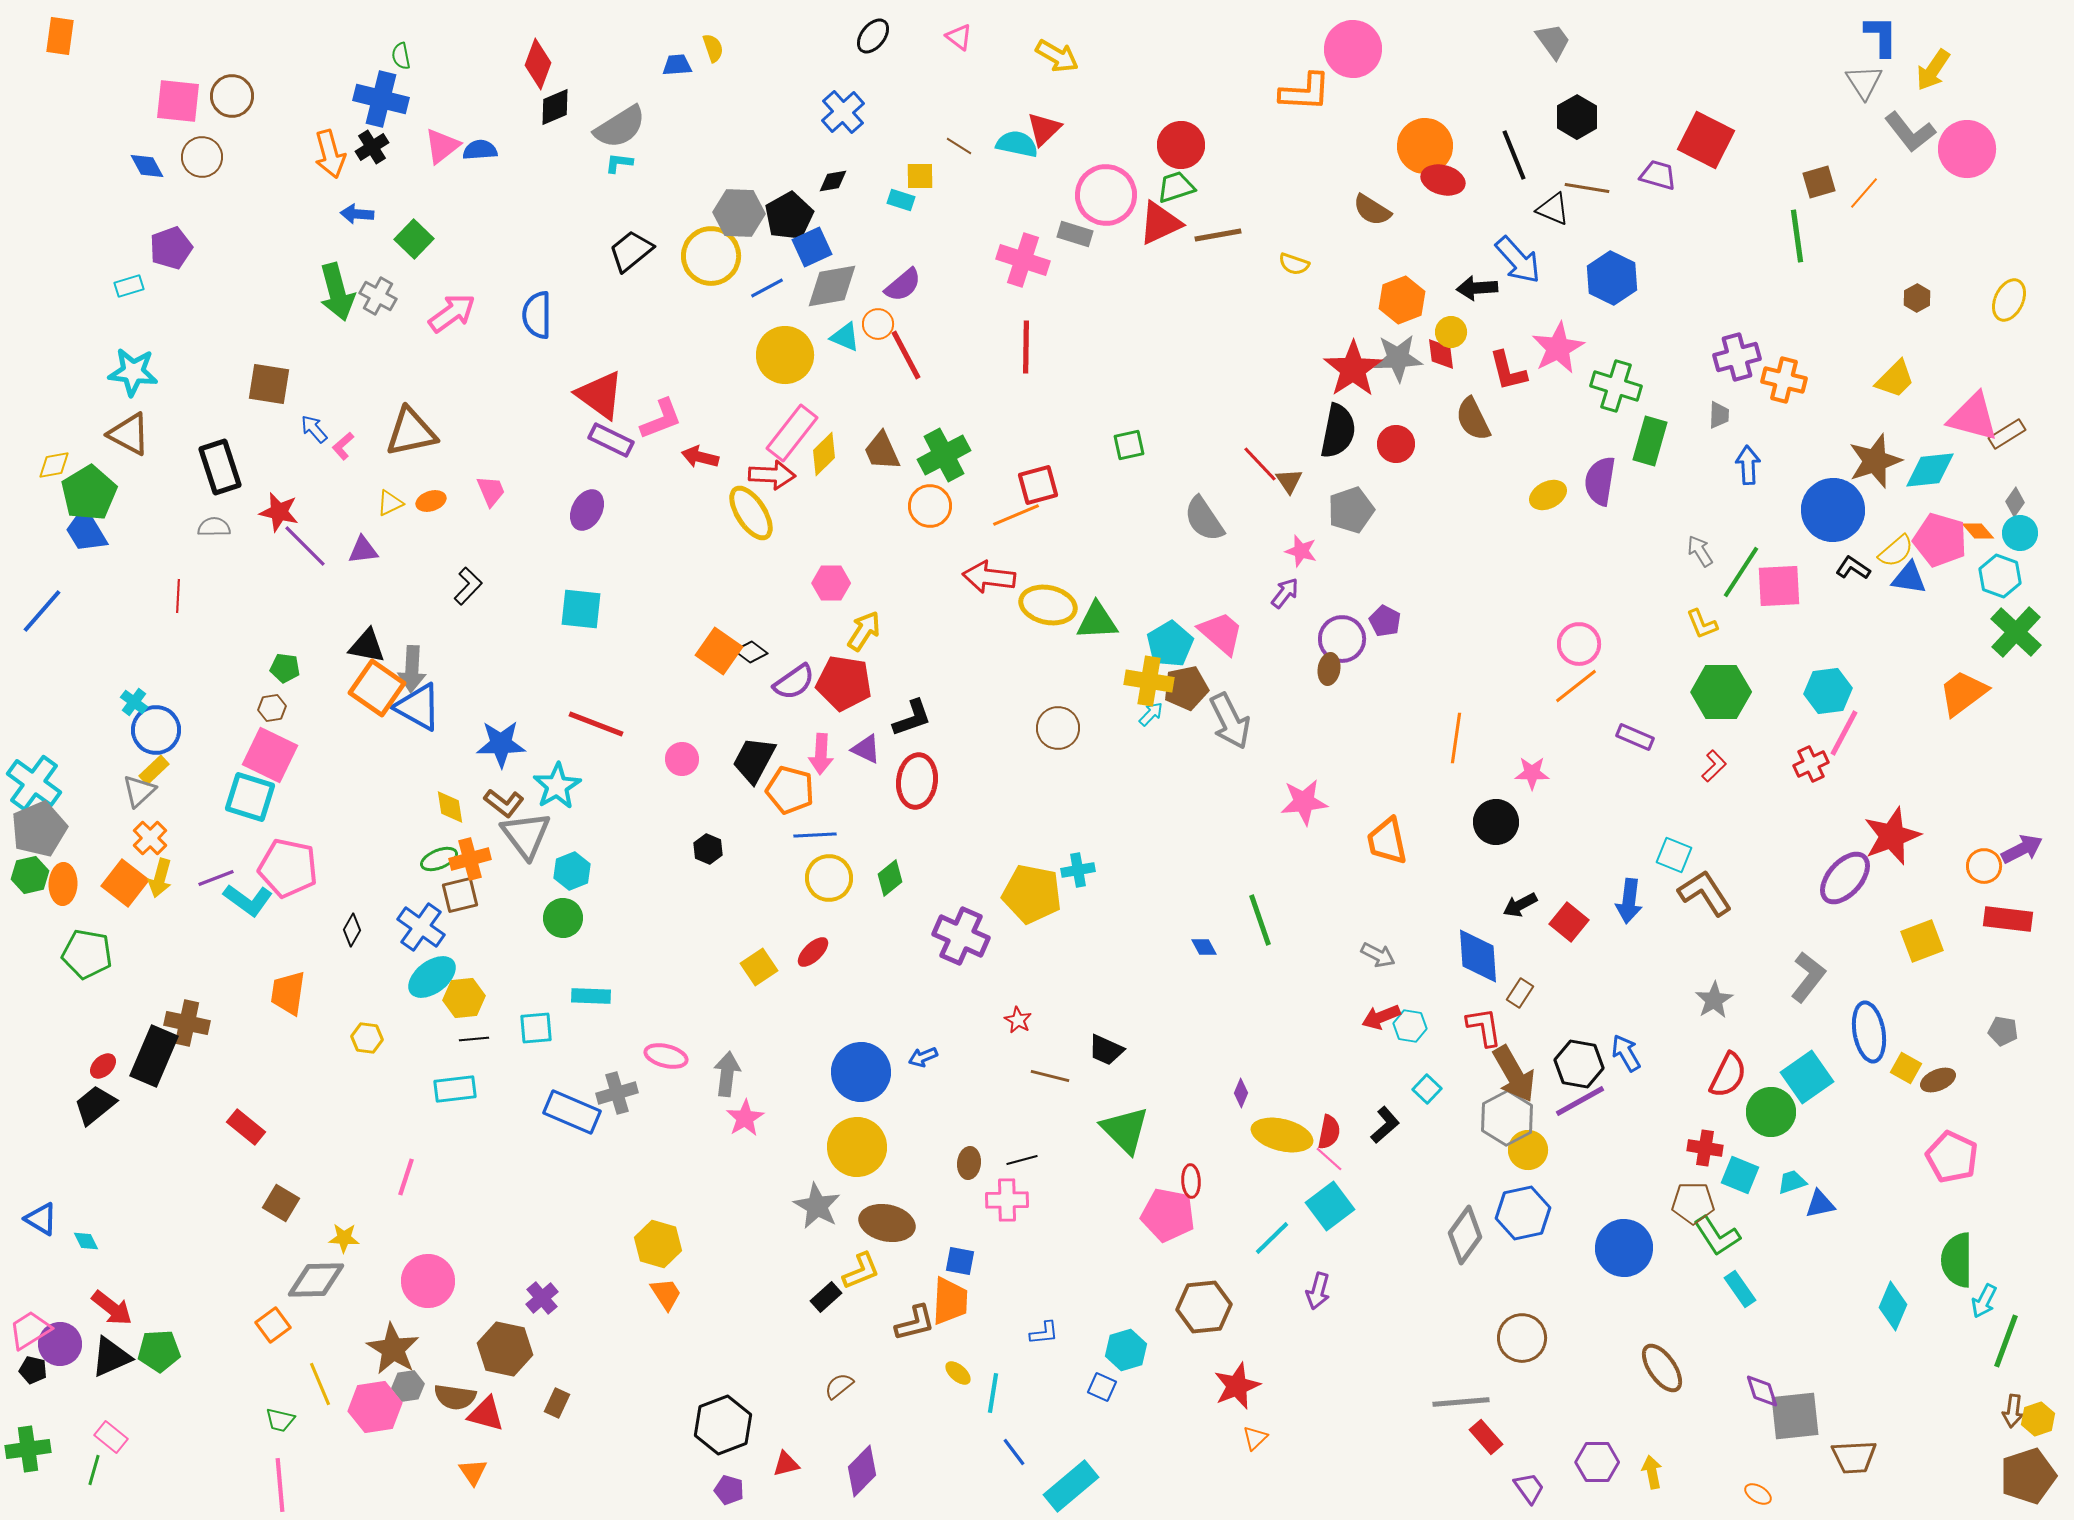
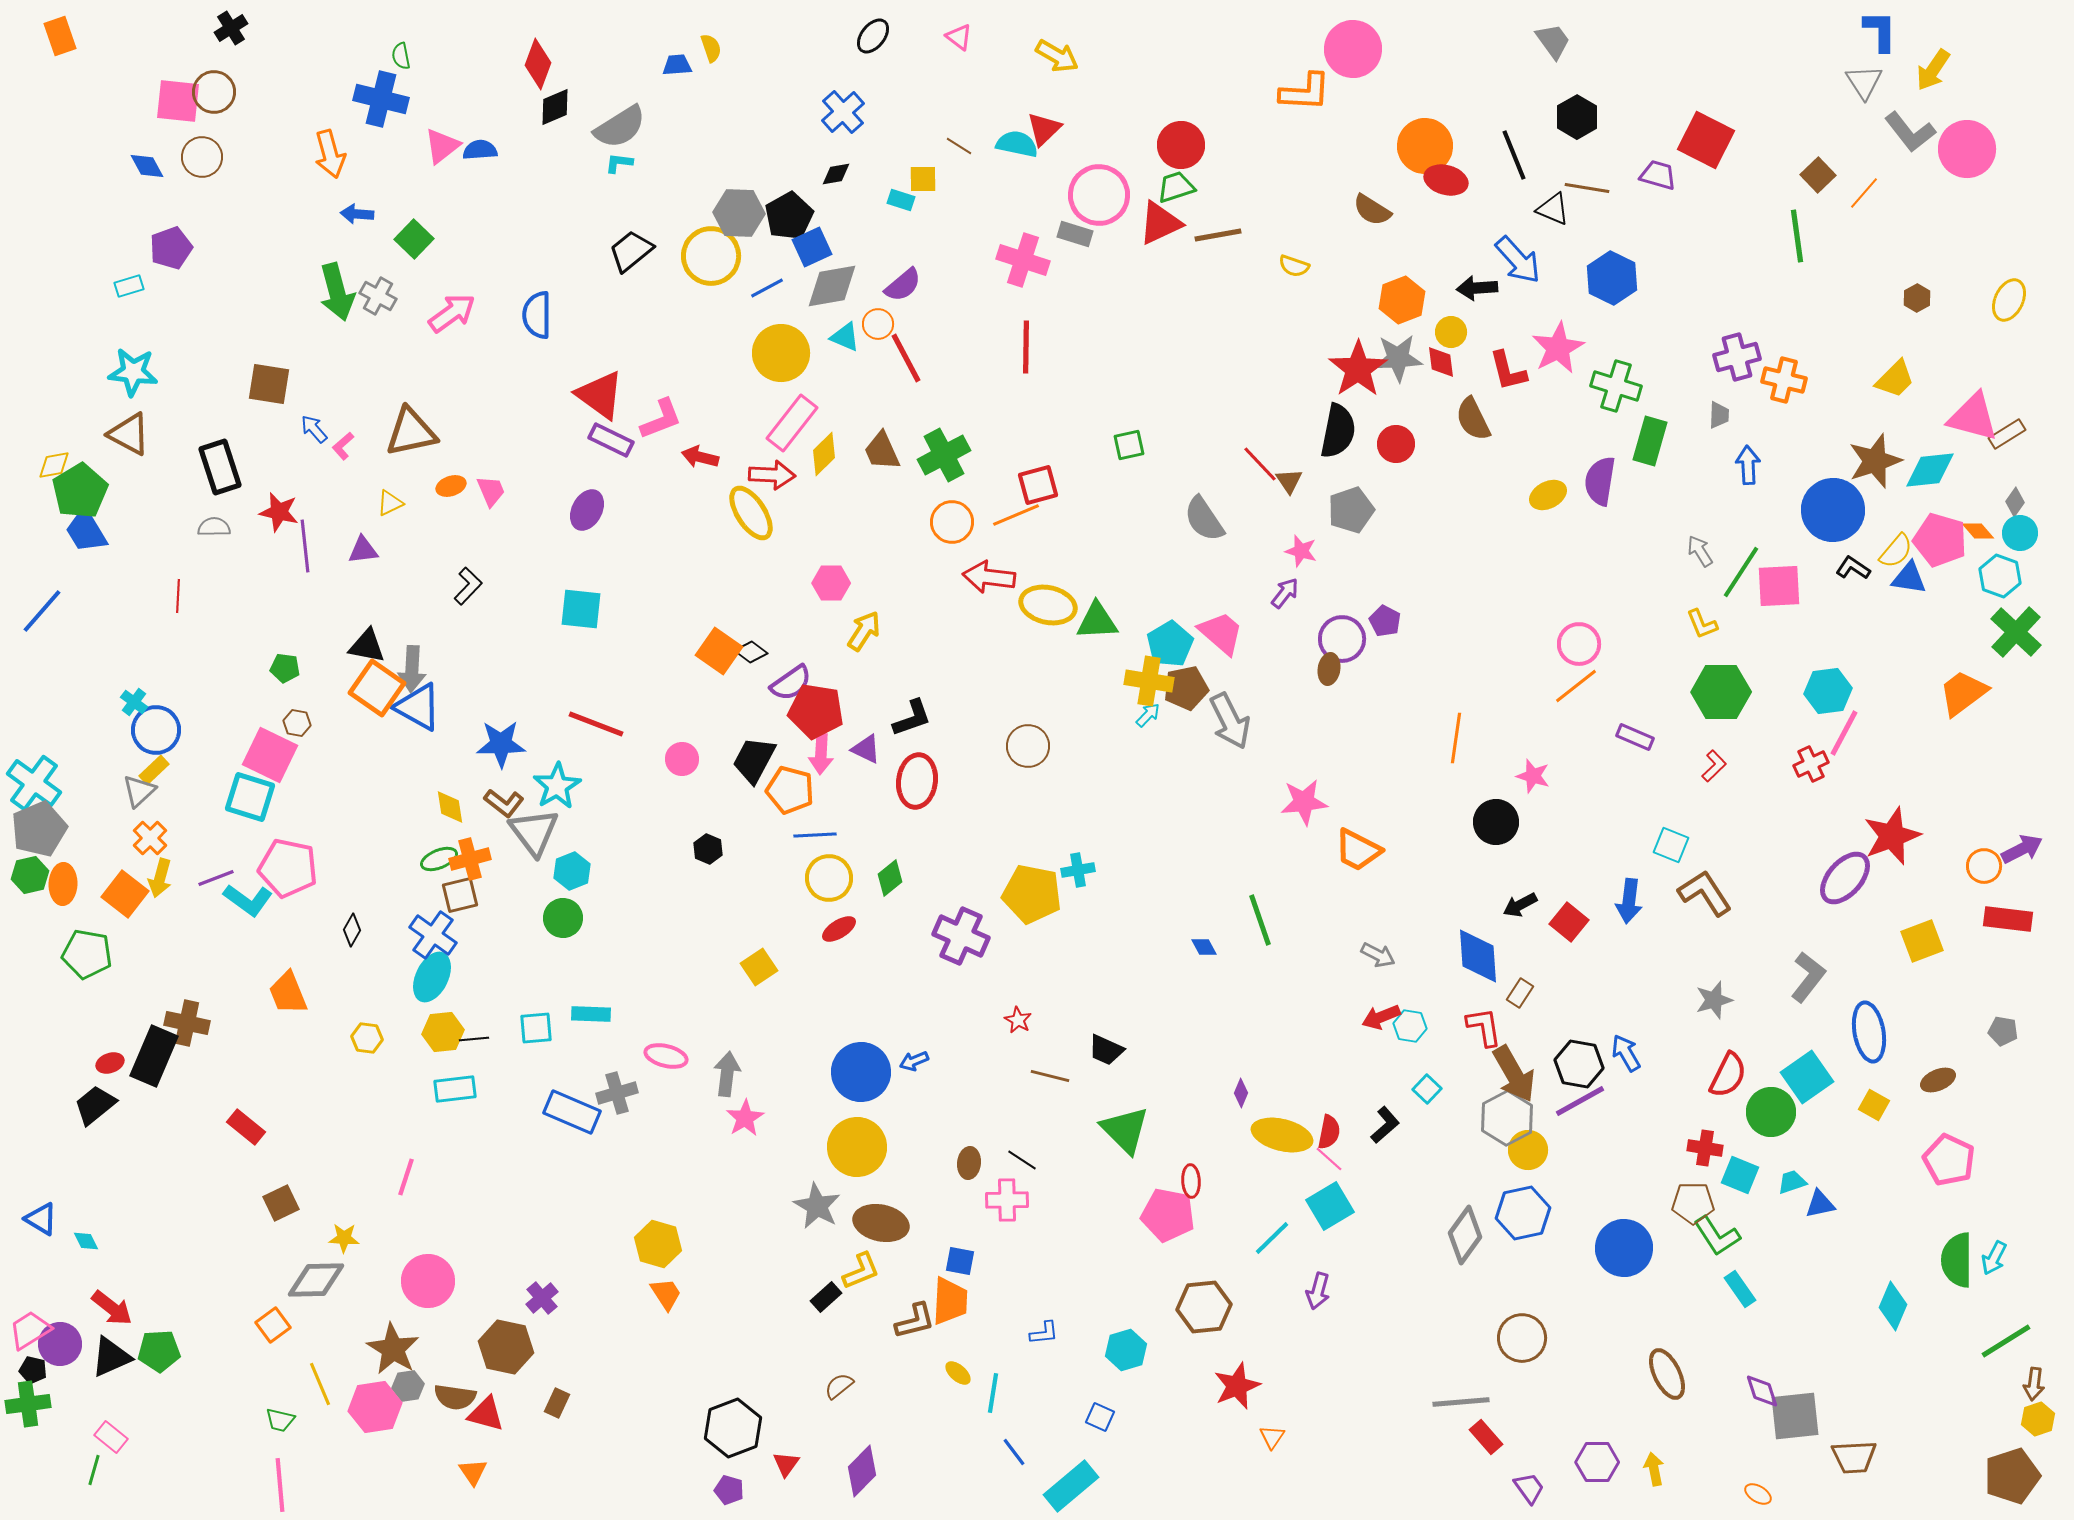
orange rectangle at (60, 36): rotated 27 degrees counterclockwise
blue L-shape at (1881, 36): moved 1 px left, 5 px up
yellow semicircle at (713, 48): moved 2 px left
brown circle at (232, 96): moved 18 px left, 4 px up
black cross at (372, 147): moved 141 px left, 119 px up
yellow square at (920, 176): moved 3 px right, 3 px down
red ellipse at (1443, 180): moved 3 px right
black diamond at (833, 181): moved 3 px right, 7 px up
brown square at (1819, 182): moved 1 px left, 7 px up; rotated 28 degrees counterclockwise
pink circle at (1106, 195): moved 7 px left
yellow semicircle at (1294, 264): moved 2 px down
red diamond at (1441, 354): moved 8 px down
yellow circle at (785, 355): moved 4 px left, 2 px up
red line at (906, 355): moved 3 px down
red star at (1353, 369): moved 5 px right
pink rectangle at (792, 433): moved 10 px up
green pentagon at (89, 493): moved 9 px left, 2 px up
orange ellipse at (431, 501): moved 20 px right, 15 px up
orange circle at (930, 506): moved 22 px right, 16 px down
purple line at (305, 546): rotated 39 degrees clockwise
yellow semicircle at (1896, 551): rotated 9 degrees counterclockwise
purple semicircle at (794, 682): moved 3 px left, 1 px down
red pentagon at (844, 683): moved 28 px left, 28 px down
brown hexagon at (272, 708): moved 25 px right, 15 px down; rotated 20 degrees clockwise
cyan arrow at (1151, 714): moved 3 px left, 1 px down
brown circle at (1058, 728): moved 30 px left, 18 px down
pink star at (1532, 773): moved 1 px right, 3 px down; rotated 16 degrees clockwise
gray triangle at (526, 835): moved 8 px right, 3 px up
orange trapezoid at (1387, 841): moved 29 px left, 9 px down; rotated 51 degrees counterclockwise
cyan square at (1674, 855): moved 3 px left, 10 px up
orange square at (125, 883): moved 11 px down
blue cross at (421, 927): moved 12 px right, 8 px down
red ellipse at (813, 952): moved 26 px right, 23 px up; rotated 12 degrees clockwise
cyan ellipse at (432, 977): rotated 27 degrees counterclockwise
orange trapezoid at (288, 993): rotated 30 degrees counterclockwise
cyan rectangle at (591, 996): moved 18 px down
yellow hexagon at (464, 998): moved 21 px left, 34 px down
gray star at (1714, 1000): rotated 15 degrees clockwise
blue arrow at (923, 1057): moved 9 px left, 4 px down
red ellipse at (103, 1066): moved 7 px right, 3 px up; rotated 24 degrees clockwise
yellow square at (1906, 1068): moved 32 px left, 37 px down
pink pentagon at (1952, 1157): moved 3 px left, 3 px down
black line at (1022, 1160): rotated 48 degrees clockwise
brown square at (281, 1203): rotated 33 degrees clockwise
cyan square at (1330, 1206): rotated 6 degrees clockwise
brown ellipse at (887, 1223): moved 6 px left
cyan arrow at (1984, 1301): moved 10 px right, 43 px up
brown L-shape at (915, 1323): moved 2 px up
green line at (2006, 1341): rotated 38 degrees clockwise
brown hexagon at (505, 1349): moved 1 px right, 2 px up
brown ellipse at (1662, 1368): moved 5 px right, 6 px down; rotated 9 degrees clockwise
blue square at (1102, 1387): moved 2 px left, 30 px down
brown arrow at (2013, 1411): moved 21 px right, 27 px up
black hexagon at (723, 1425): moved 10 px right, 3 px down
orange triangle at (1255, 1438): moved 17 px right, 1 px up; rotated 12 degrees counterclockwise
green cross at (28, 1449): moved 45 px up
red triangle at (786, 1464): rotated 40 degrees counterclockwise
yellow arrow at (1652, 1472): moved 2 px right, 3 px up
brown pentagon at (2028, 1476): moved 16 px left
